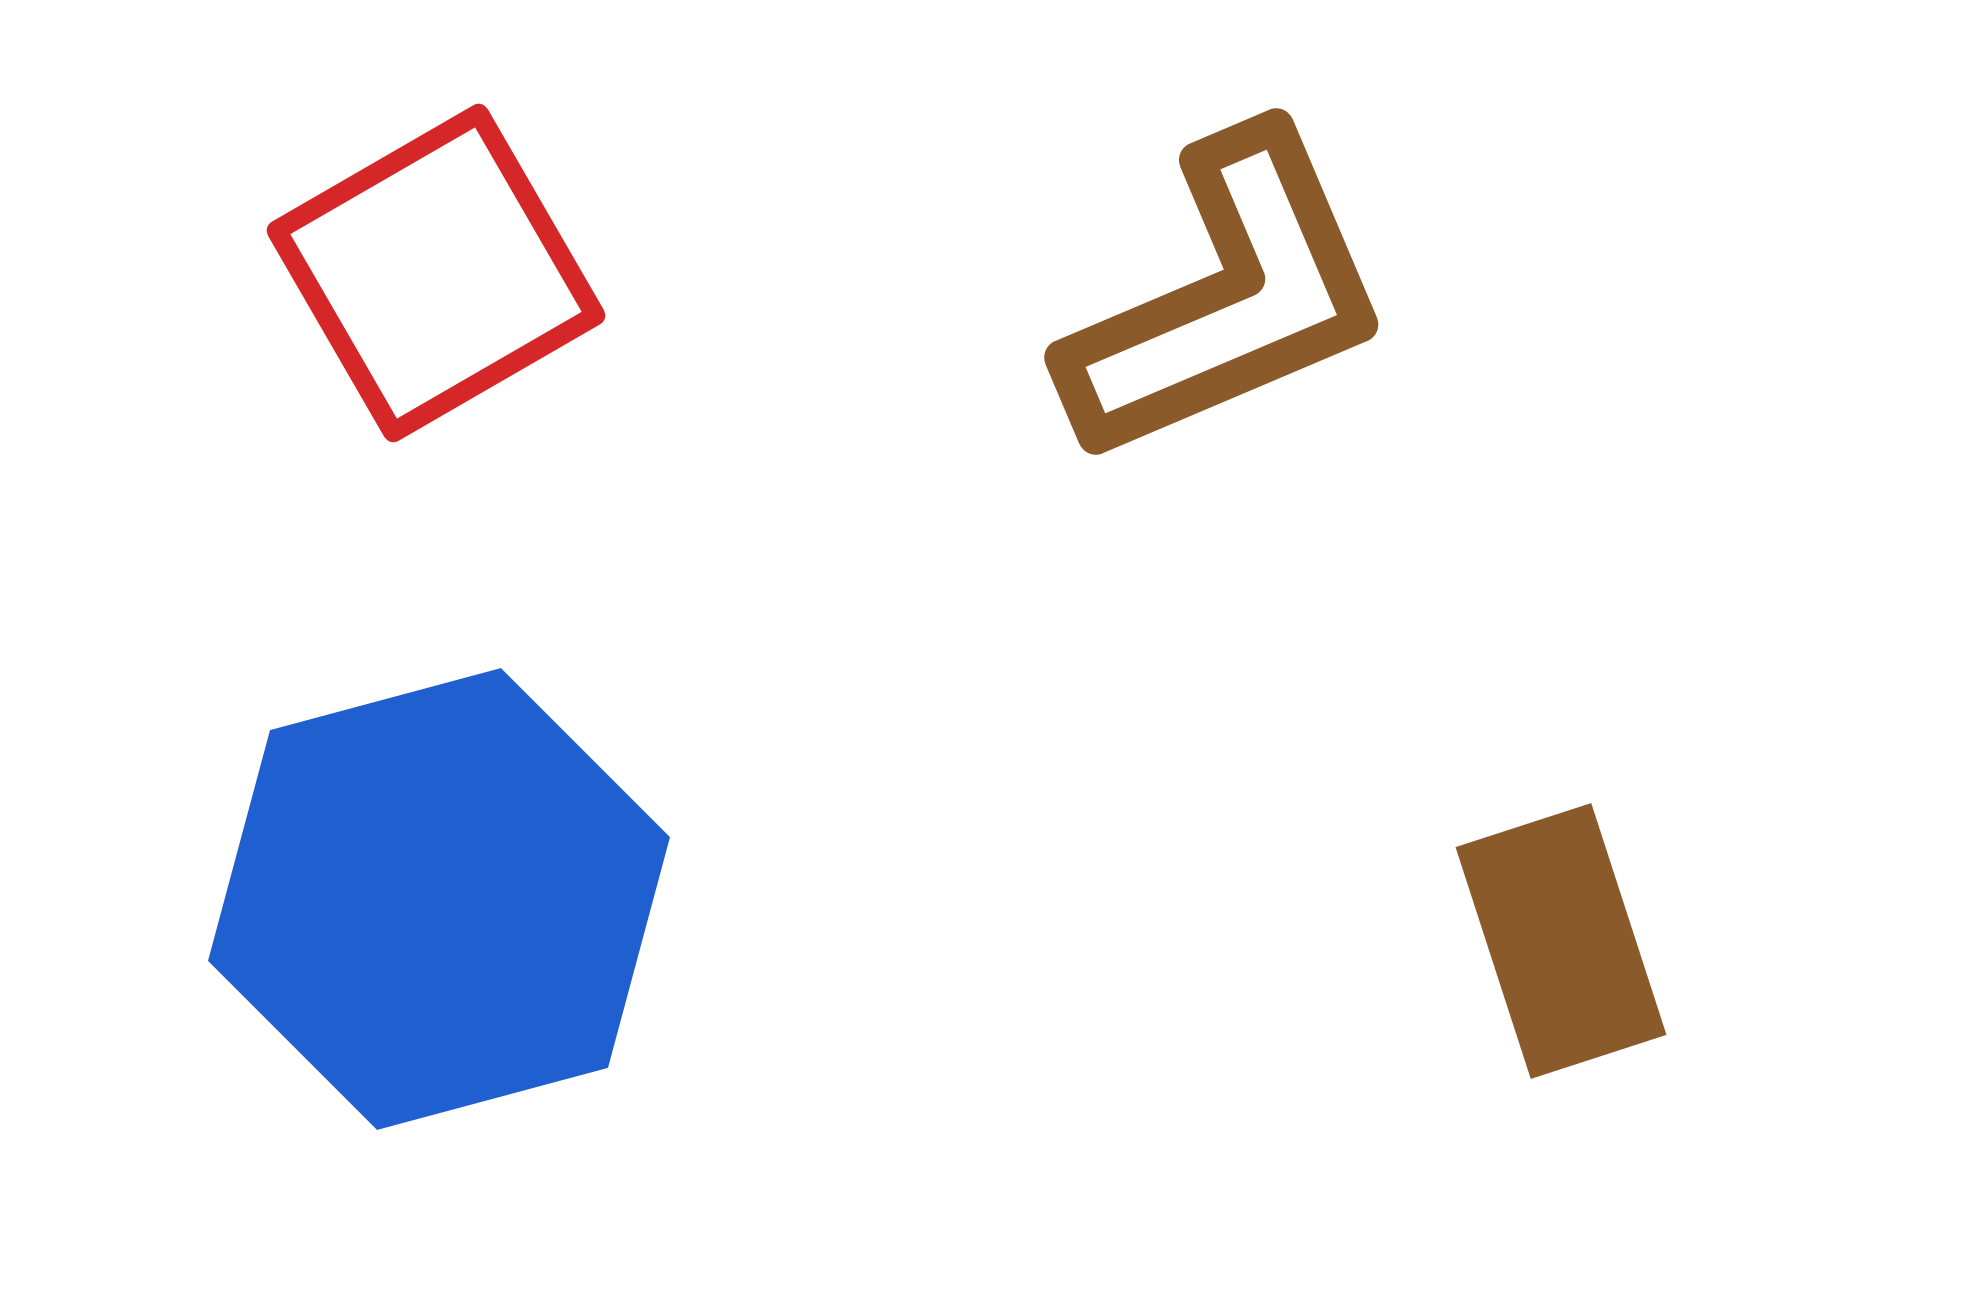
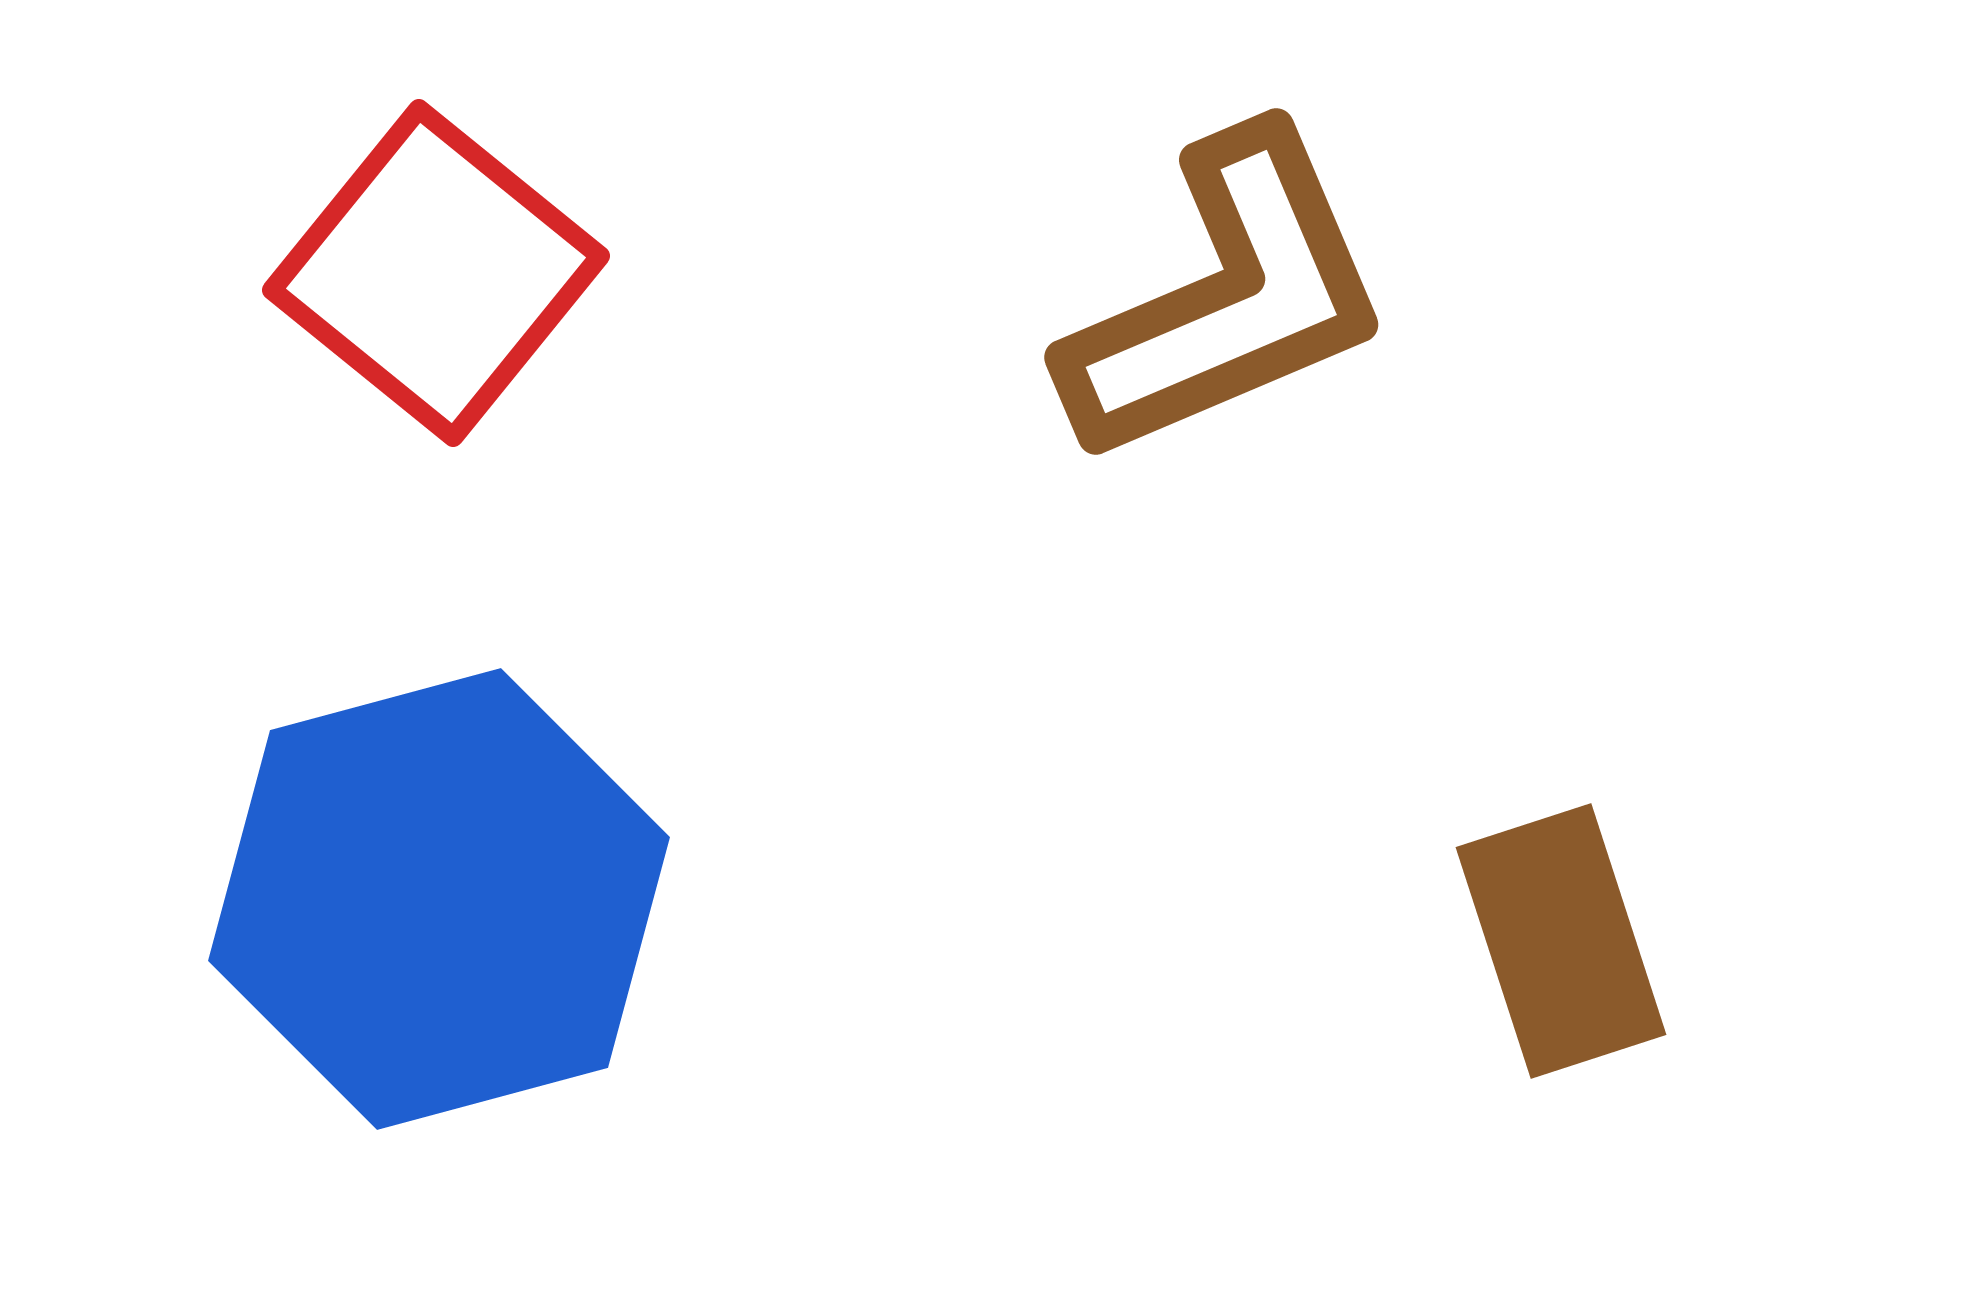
red square: rotated 21 degrees counterclockwise
